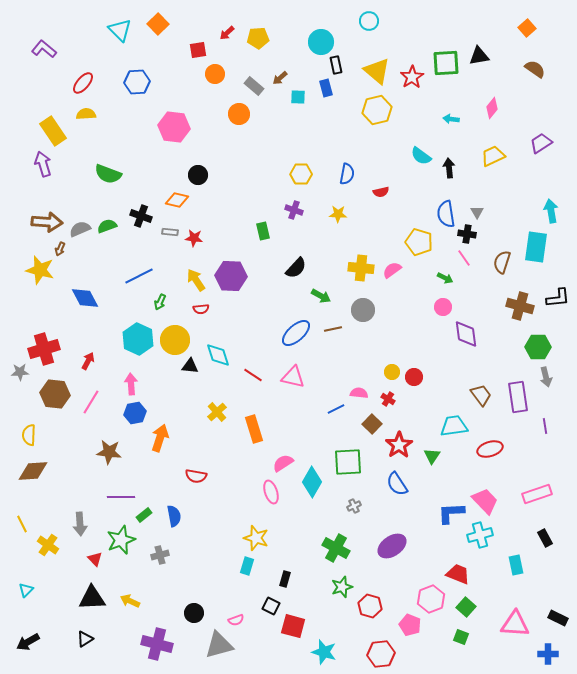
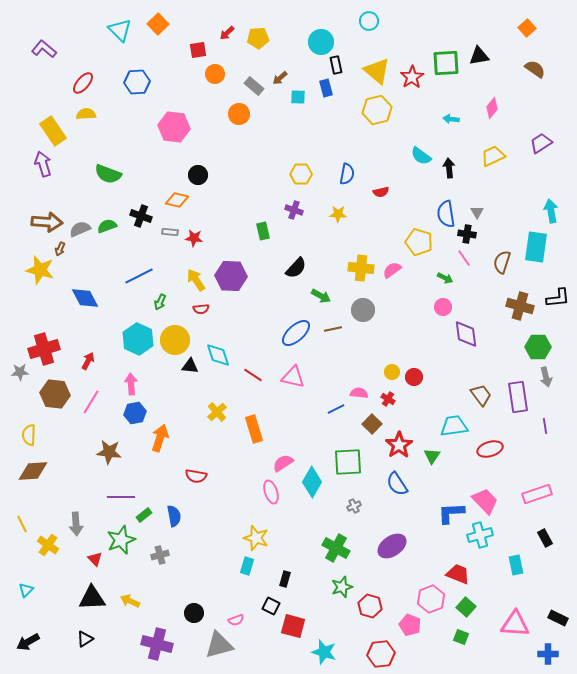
gray arrow at (80, 524): moved 4 px left
